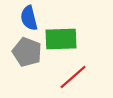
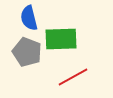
red line: rotated 12 degrees clockwise
